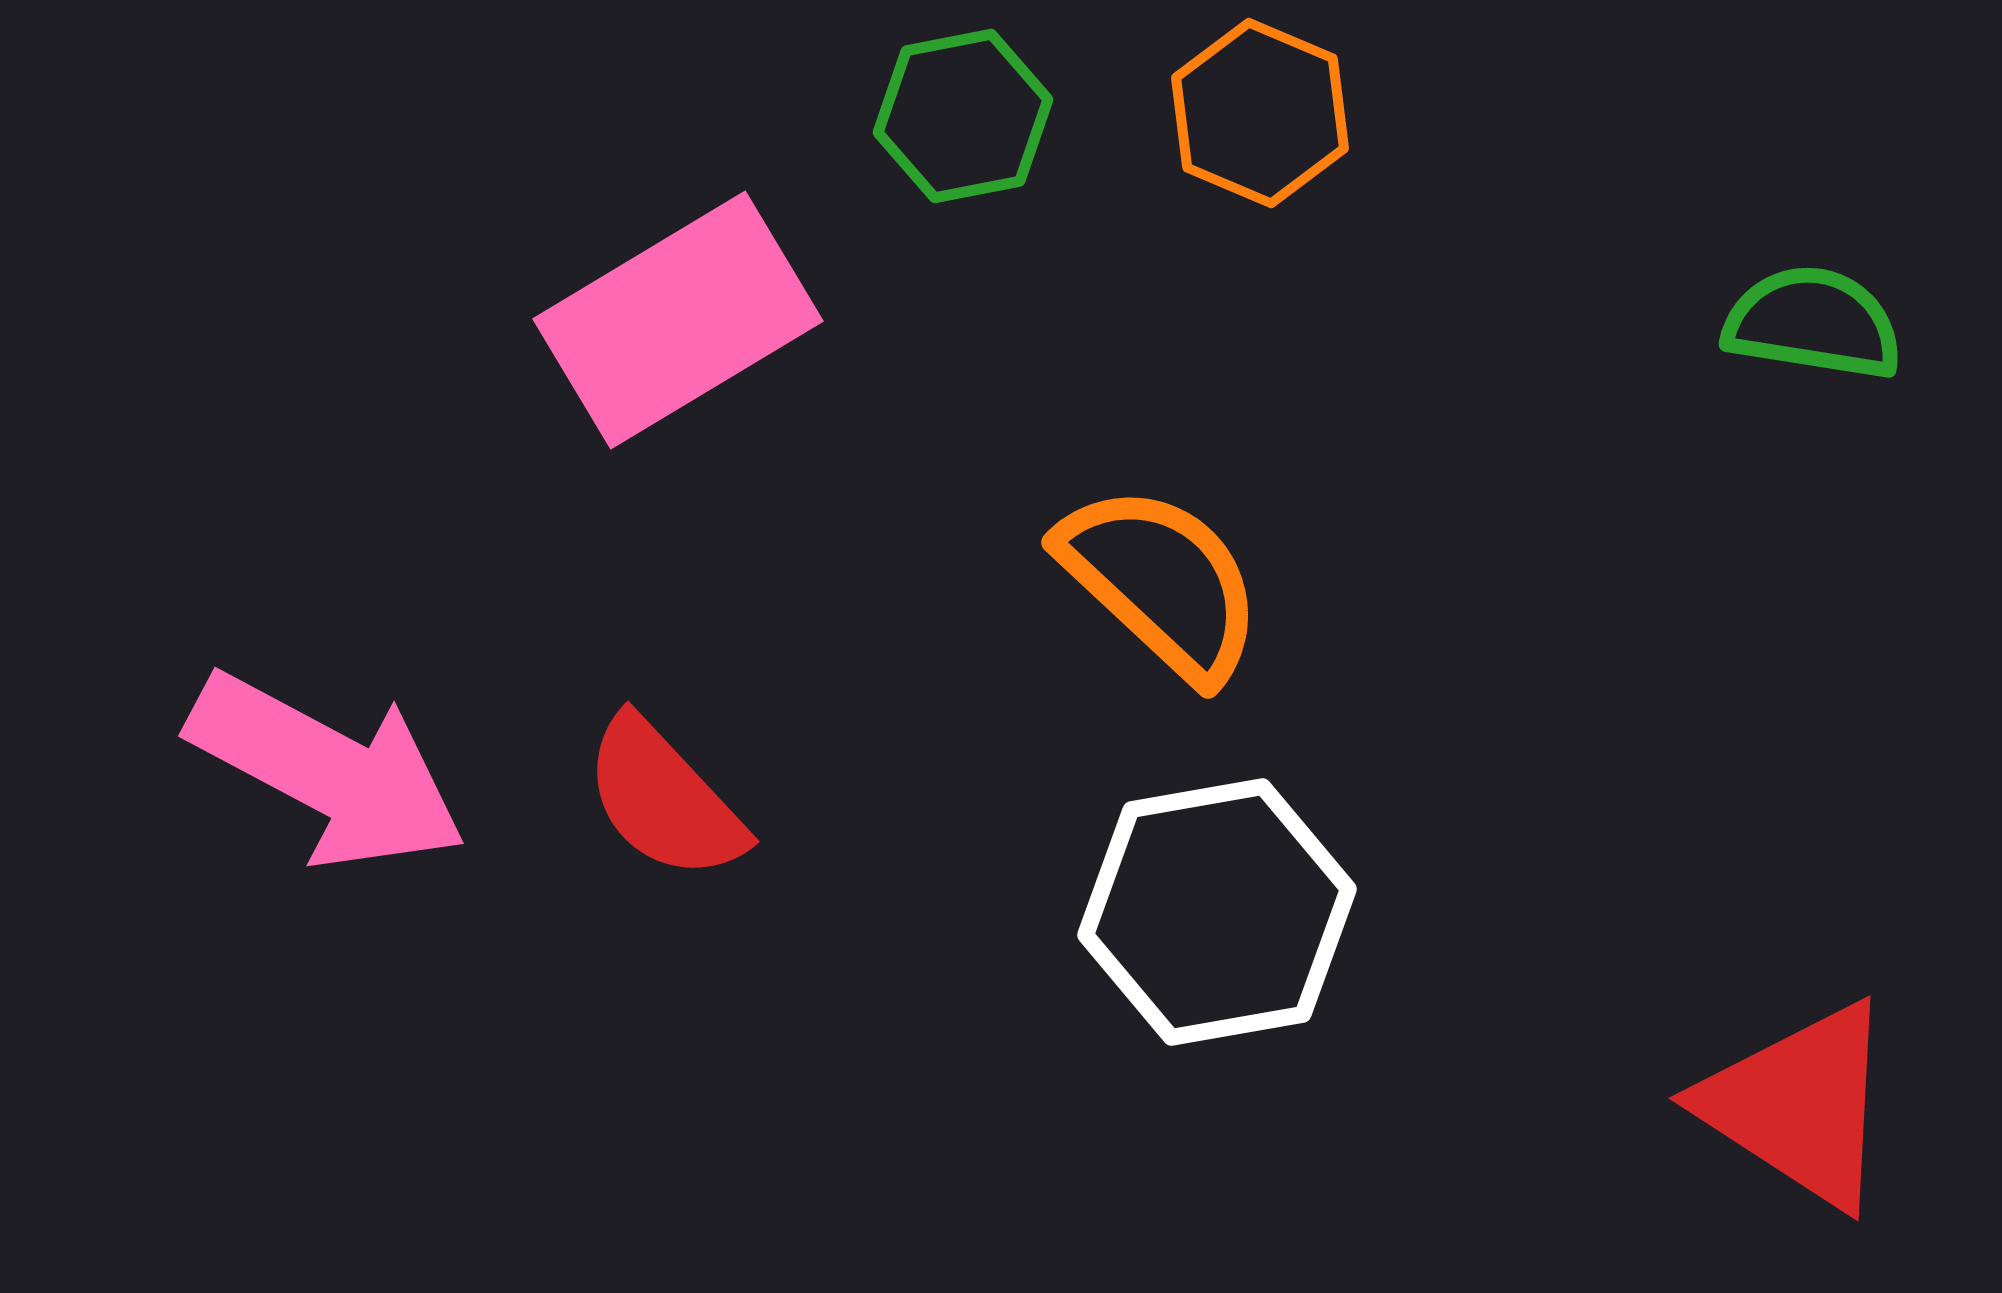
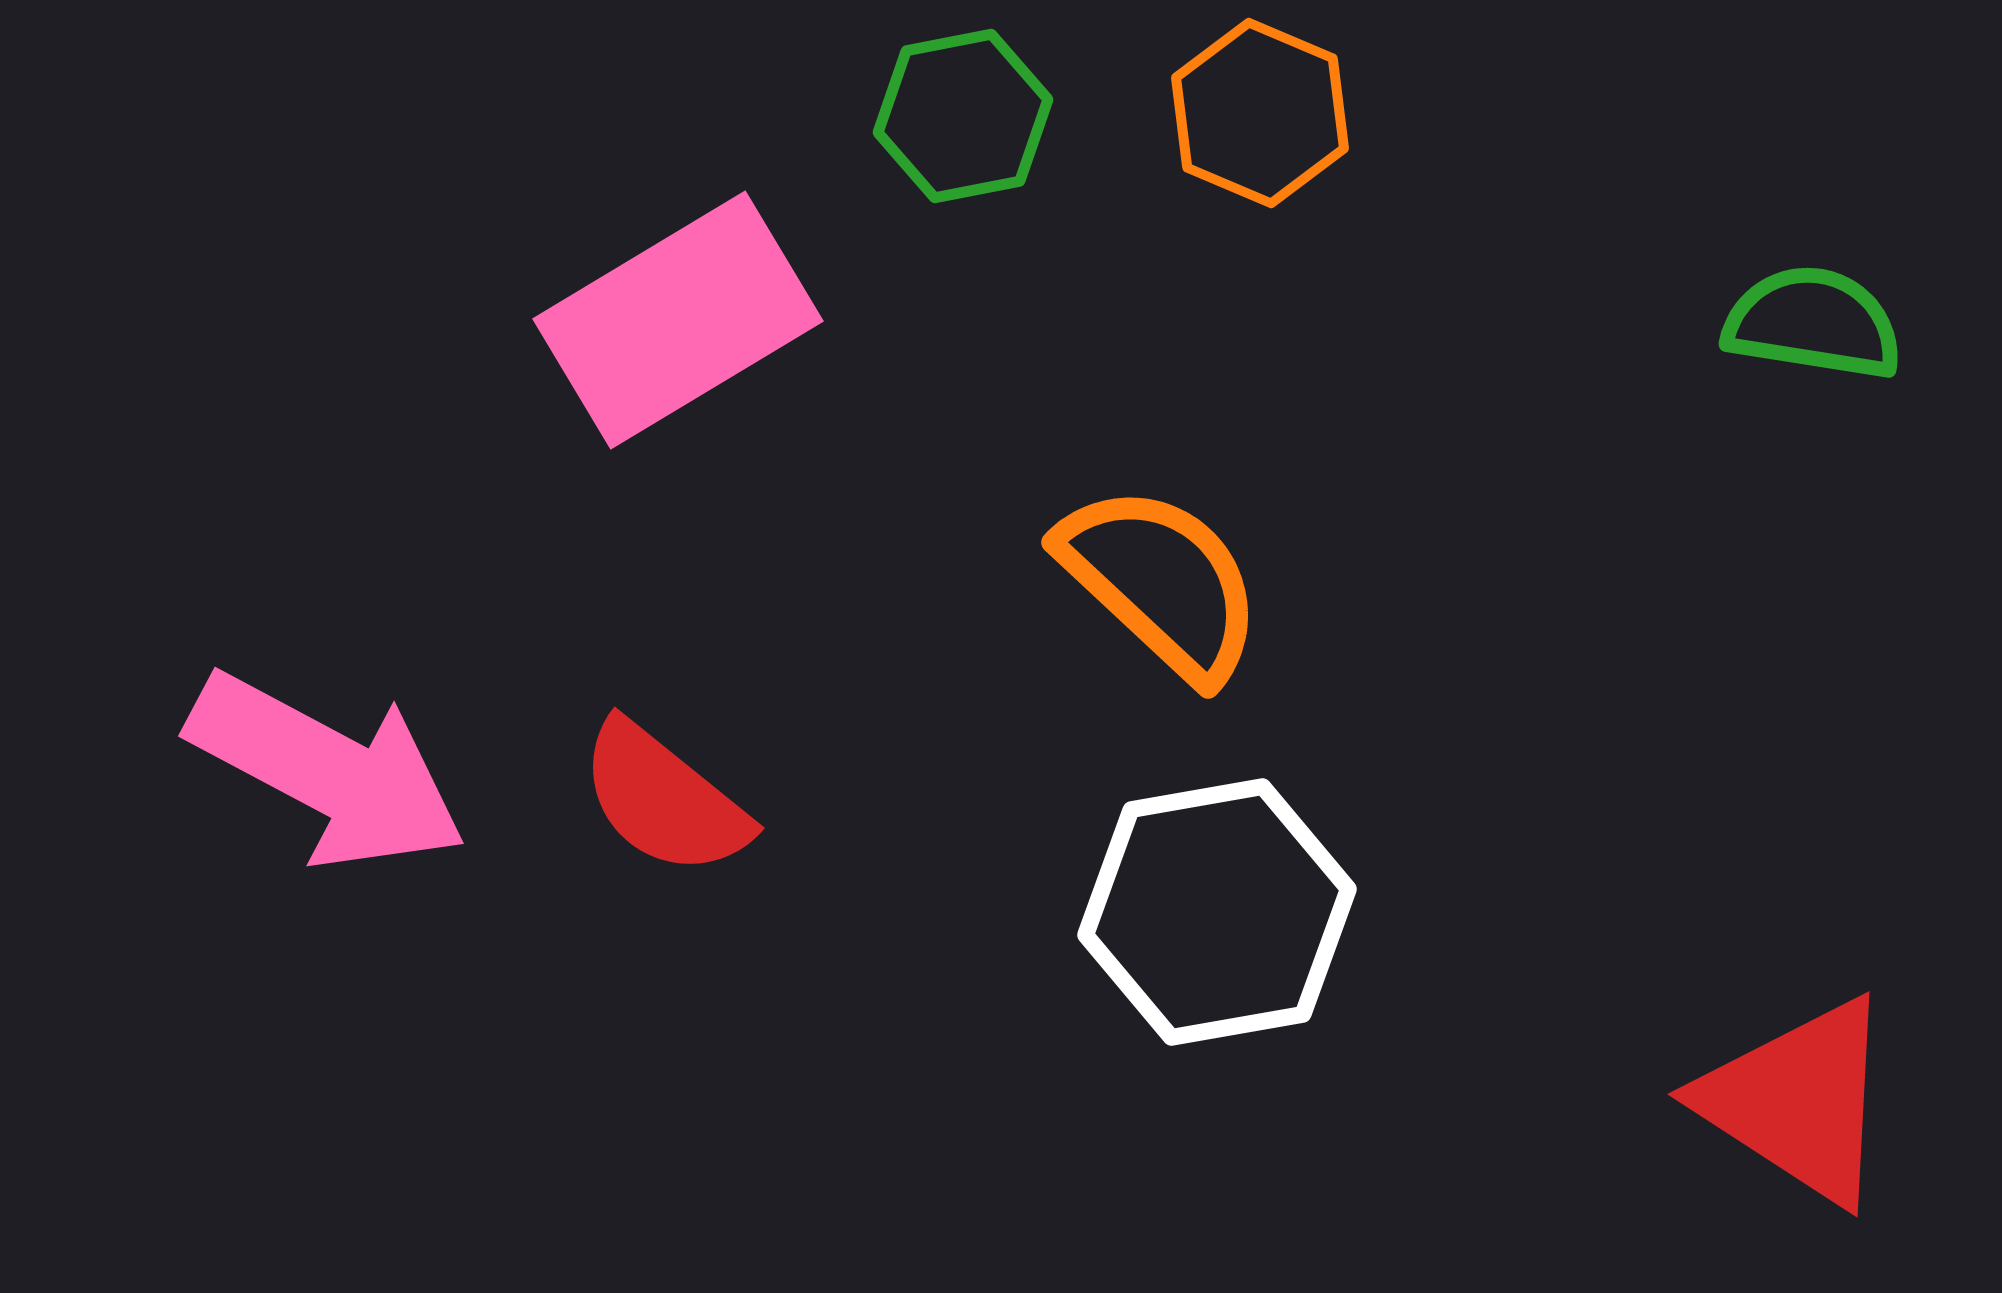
red semicircle: rotated 8 degrees counterclockwise
red triangle: moved 1 px left, 4 px up
